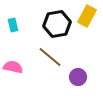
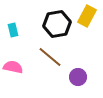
cyan rectangle: moved 5 px down
